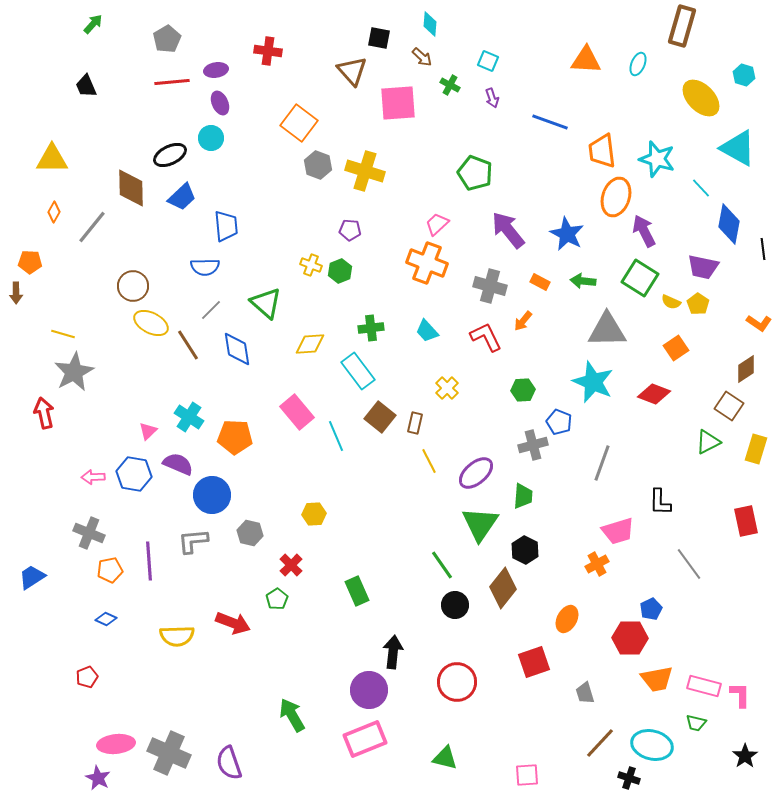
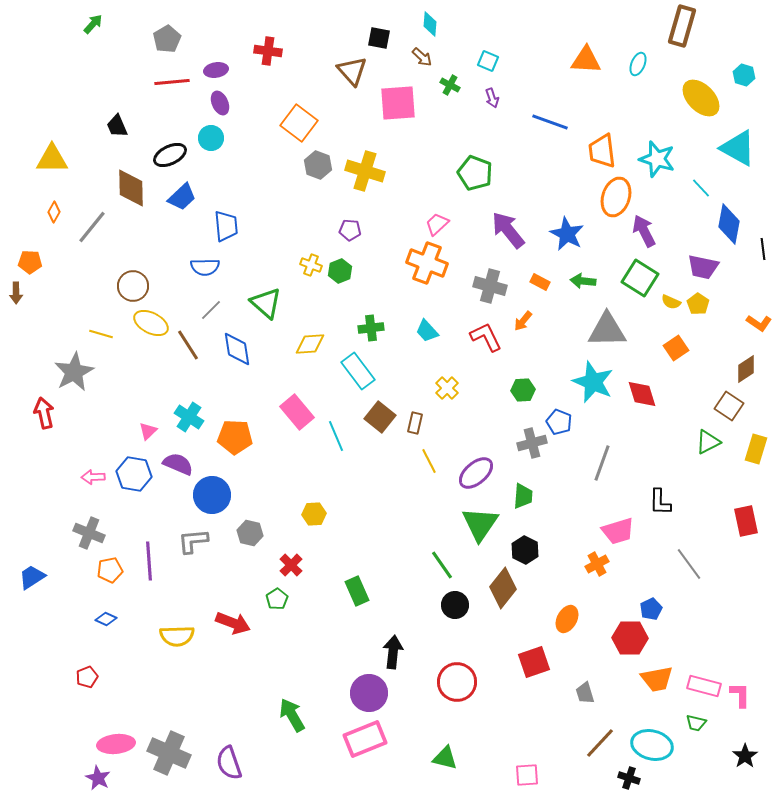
black trapezoid at (86, 86): moved 31 px right, 40 px down
yellow line at (63, 334): moved 38 px right
red diamond at (654, 394): moved 12 px left; rotated 52 degrees clockwise
gray cross at (533, 445): moved 1 px left, 2 px up
purple circle at (369, 690): moved 3 px down
